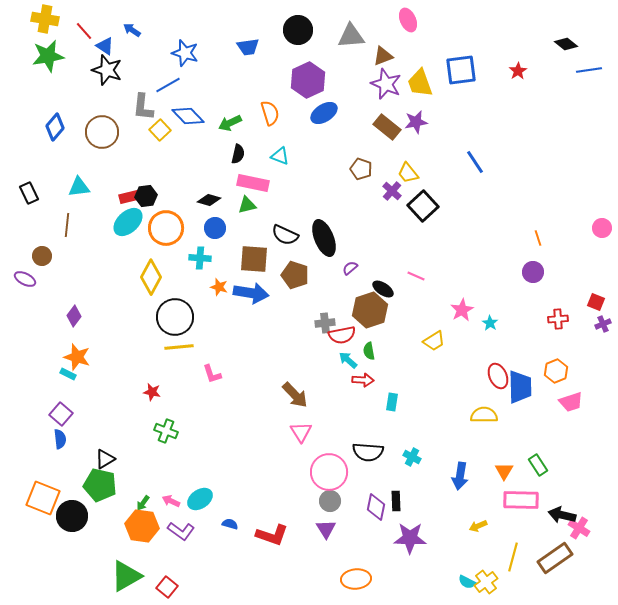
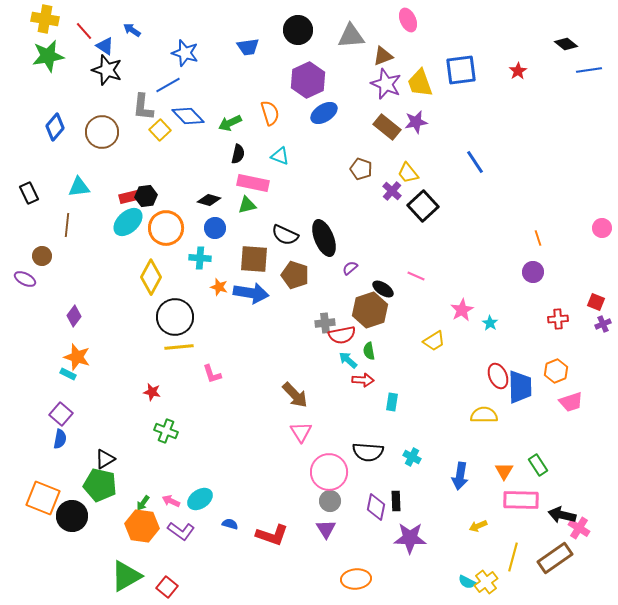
blue semicircle at (60, 439): rotated 18 degrees clockwise
